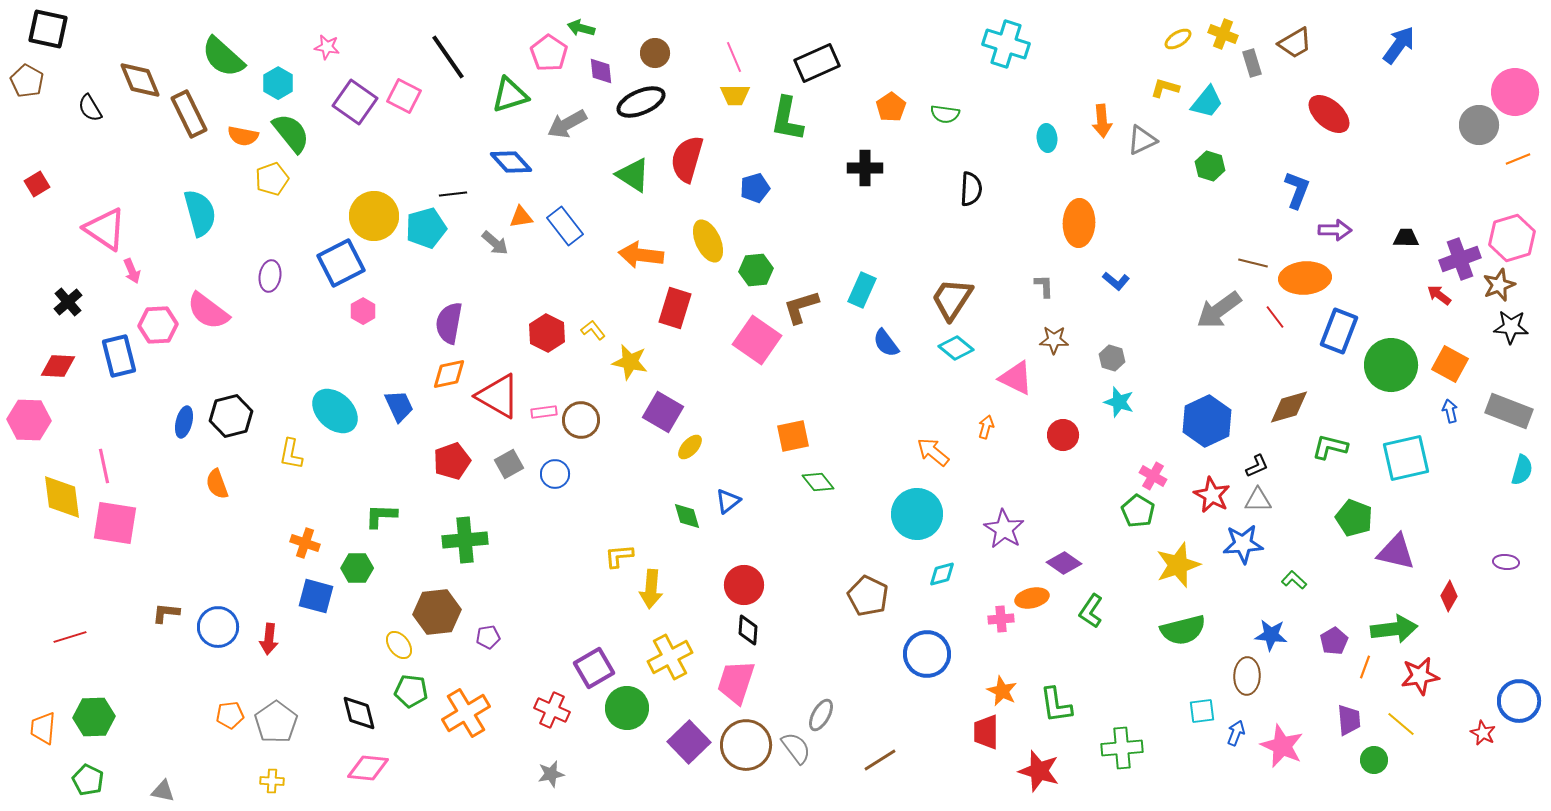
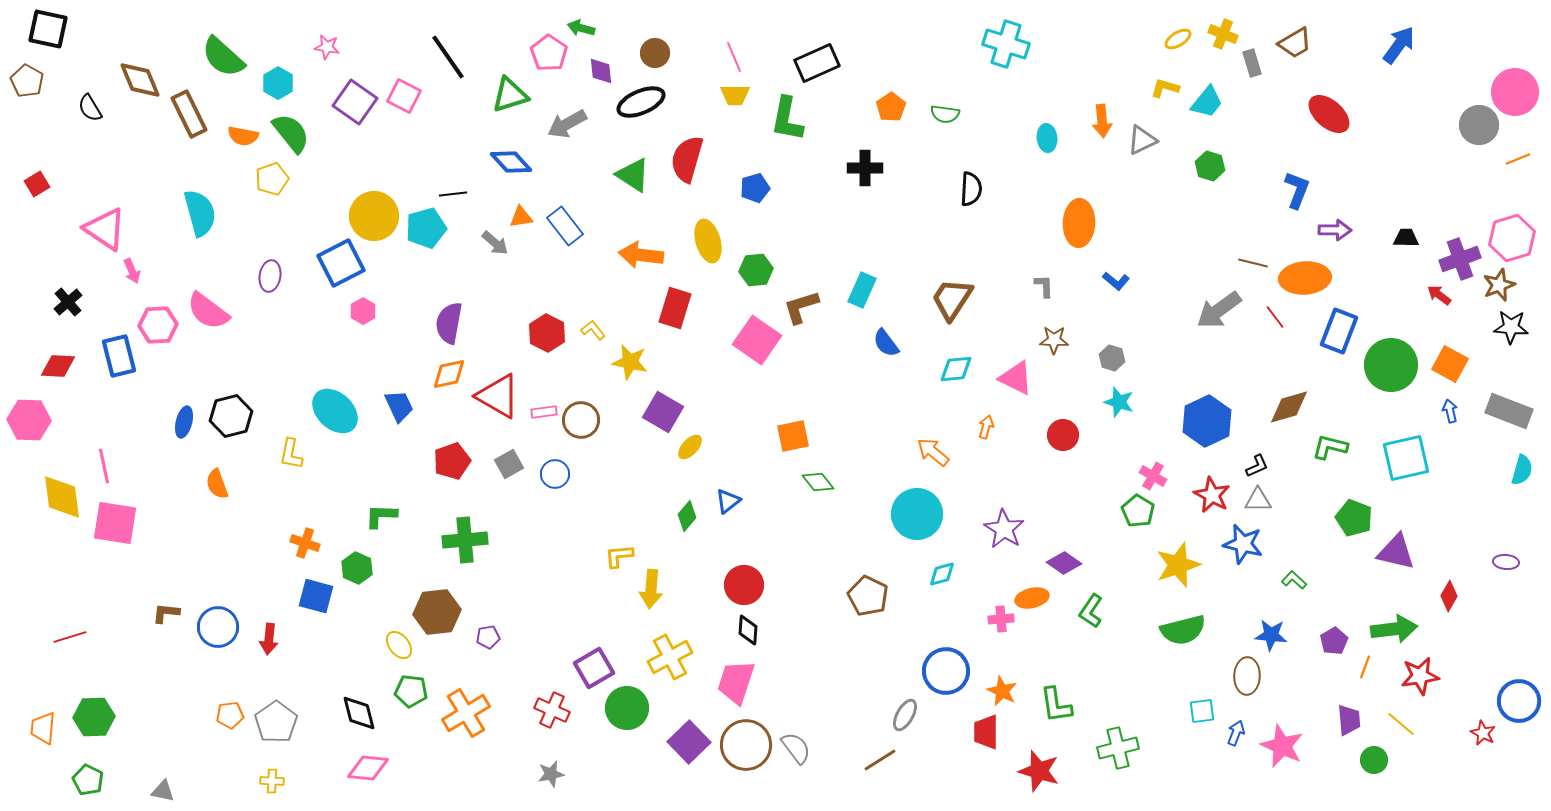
yellow ellipse at (708, 241): rotated 9 degrees clockwise
cyan diamond at (956, 348): moved 21 px down; rotated 44 degrees counterclockwise
green diamond at (687, 516): rotated 56 degrees clockwise
blue star at (1243, 544): rotated 18 degrees clockwise
green hexagon at (357, 568): rotated 24 degrees clockwise
blue circle at (927, 654): moved 19 px right, 17 px down
gray ellipse at (821, 715): moved 84 px right
green cross at (1122, 748): moved 4 px left; rotated 9 degrees counterclockwise
